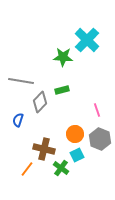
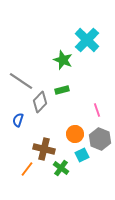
green star: moved 3 px down; rotated 18 degrees clockwise
gray line: rotated 25 degrees clockwise
cyan square: moved 5 px right
